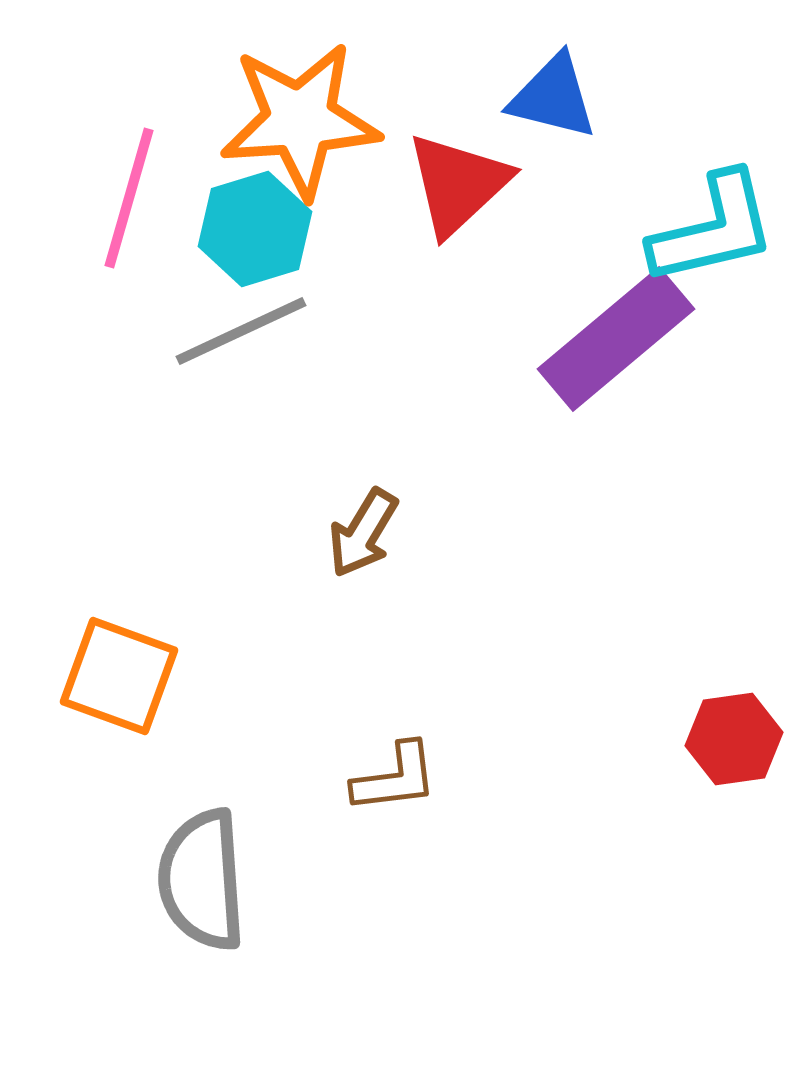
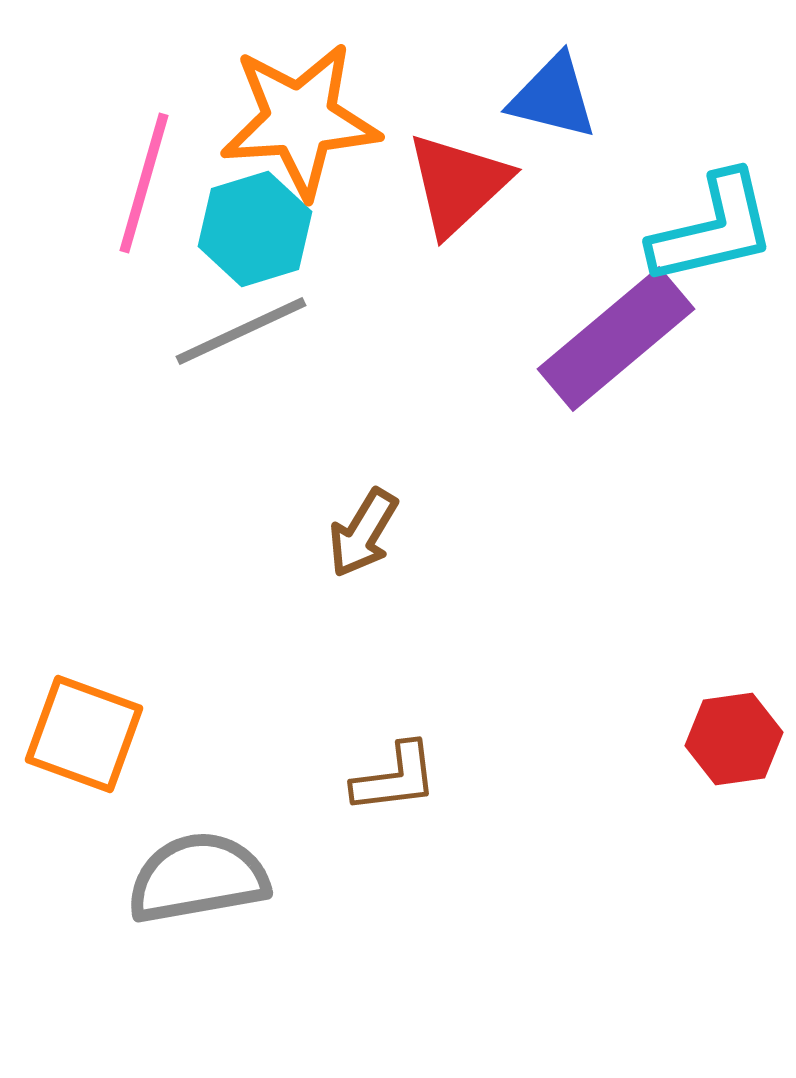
pink line: moved 15 px right, 15 px up
orange square: moved 35 px left, 58 px down
gray semicircle: moved 4 px left, 2 px up; rotated 84 degrees clockwise
